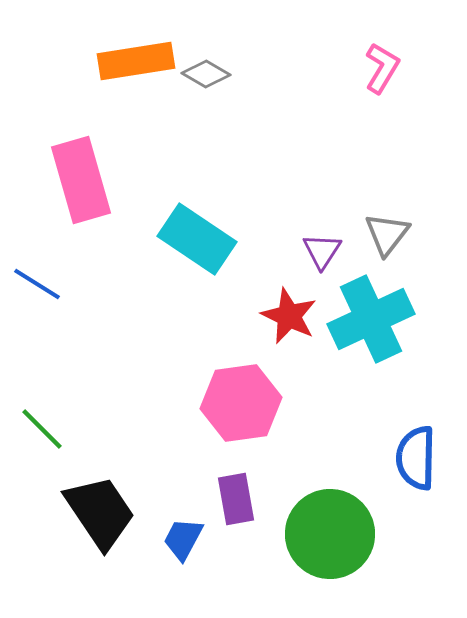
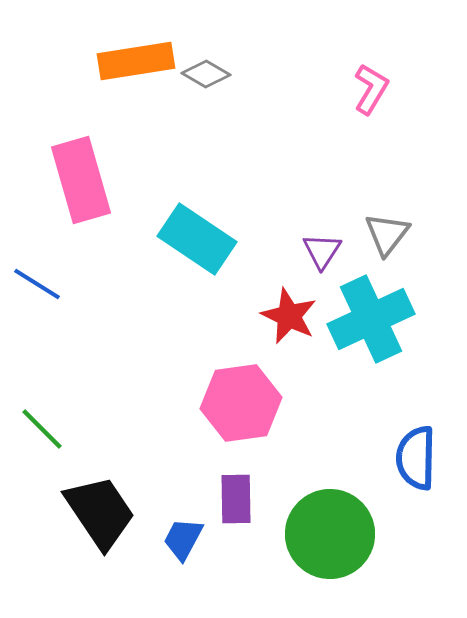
pink L-shape: moved 11 px left, 21 px down
purple rectangle: rotated 9 degrees clockwise
